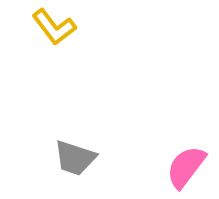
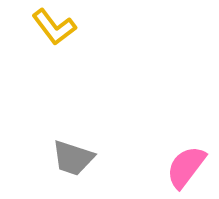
gray trapezoid: moved 2 px left
